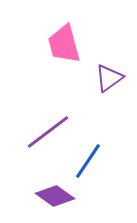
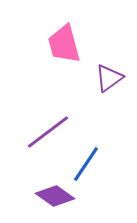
blue line: moved 2 px left, 3 px down
